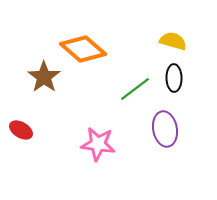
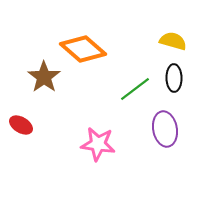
red ellipse: moved 5 px up
